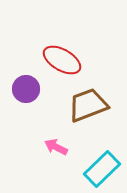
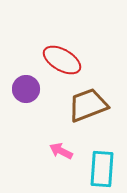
pink arrow: moved 5 px right, 4 px down
cyan rectangle: rotated 42 degrees counterclockwise
